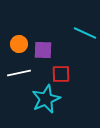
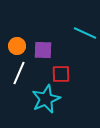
orange circle: moved 2 px left, 2 px down
white line: rotated 55 degrees counterclockwise
